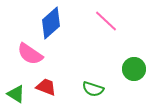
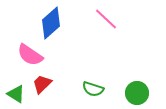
pink line: moved 2 px up
pink semicircle: moved 1 px down
green circle: moved 3 px right, 24 px down
red trapezoid: moved 4 px left, 3 px up; rotated 65 degrees counterclockwise
